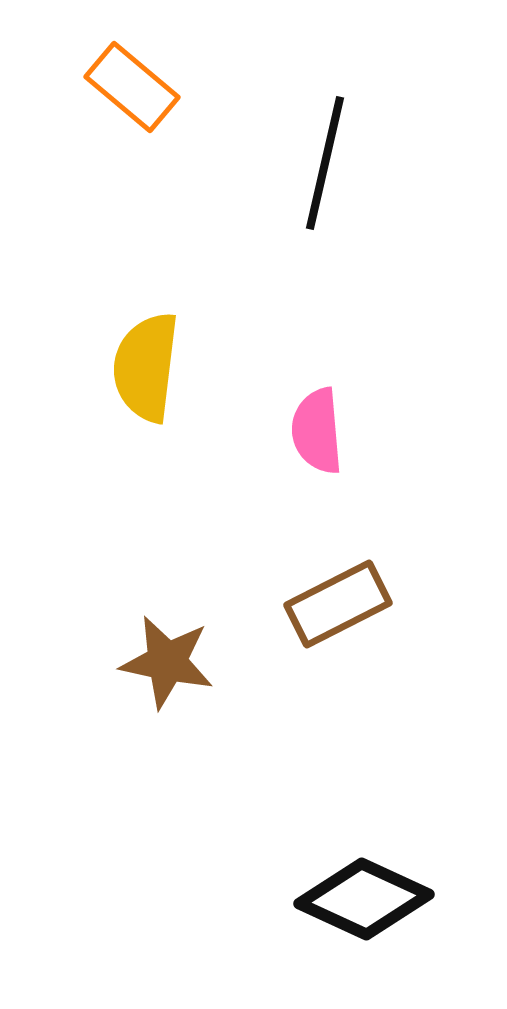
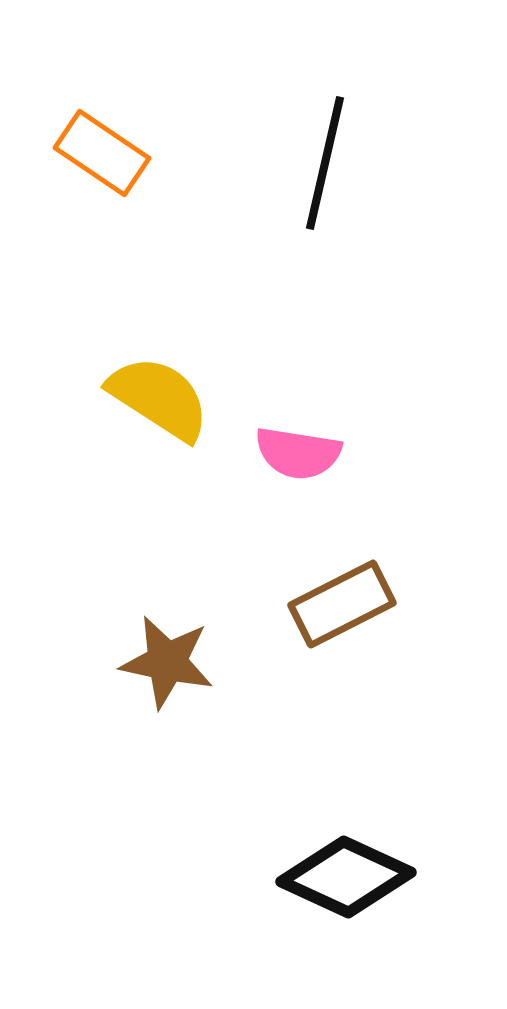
orange rectangle: moved 30 px left, 66 px down; rotated 6 degrees counterclockwise
yellow semicircle: moved 13 px right, 31 px down; rotated 116 degrees clockwise
pink semicircle: moved 19 px left, 22 px down; rotated 76 degrees counterclockwise
brown rectangle: moved 4 px right
black diamond: moved 18 px left, 22 px up
